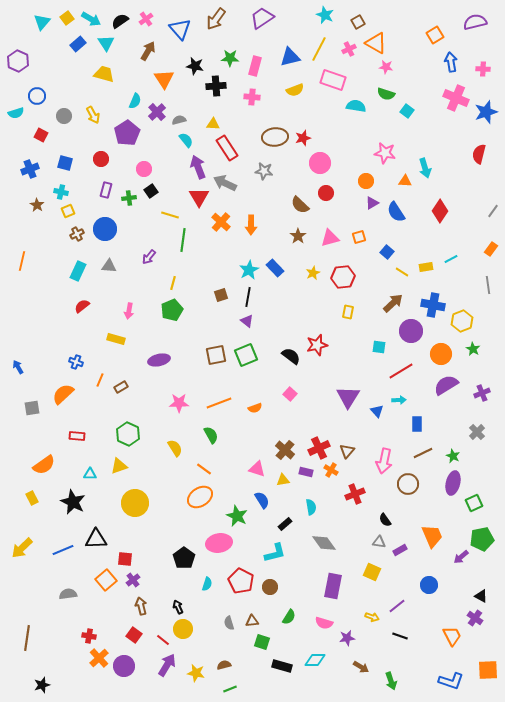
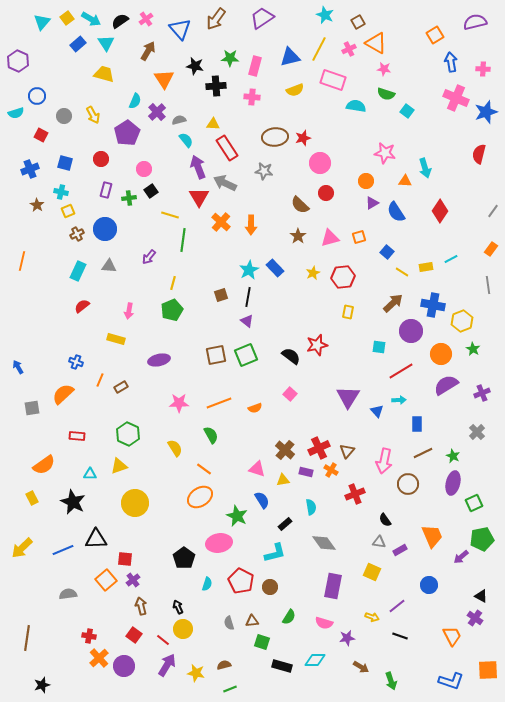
pink star at (386, 67): moved 2 px left, 2 px down
